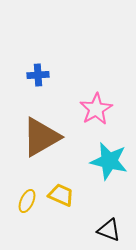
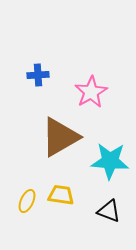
pink star: moved 5 px left, 17 px up
brown triangle: moved 19 px right
cyan star: moved 1 px right; rotated 9 degrees counterclockwise
yellow trapezoid: rotated 16 degrees counterclockwise
black triangle: moved 19 px up
